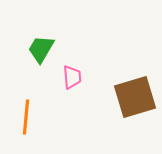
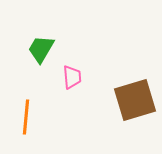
brown square: moved 3 px down
